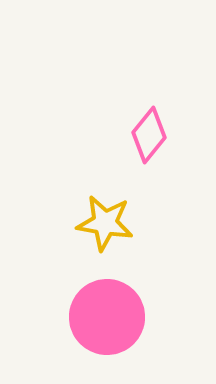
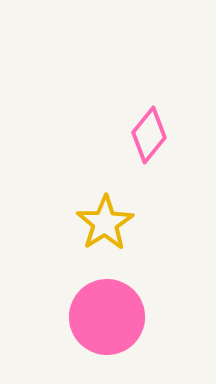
yellow star: rotated 30 degrees clockwise
